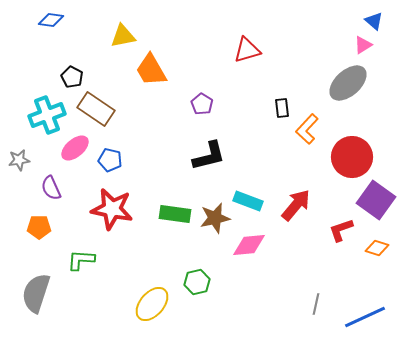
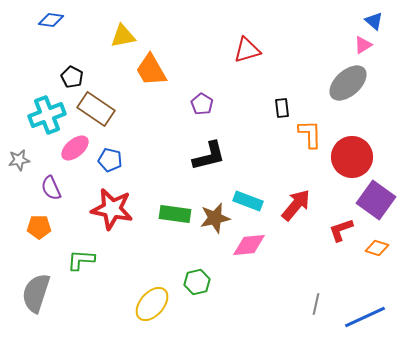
orange L-shape: moved 3 px right, 5 px down; rotated 136 degrees clockwise
